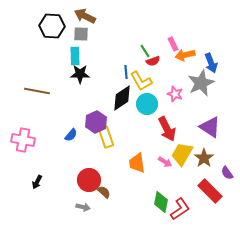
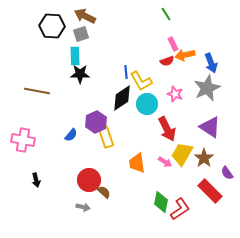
gray square: rotated 21 degrees counterclockwise
green line: moved 21 px right, 37 px up
red semicircle: moved 14 px right
gray star: moved 6 px right, 5 px down
black arrow: moved 1 px left, 2 px up; rotated 40 degrees counterclockwise
